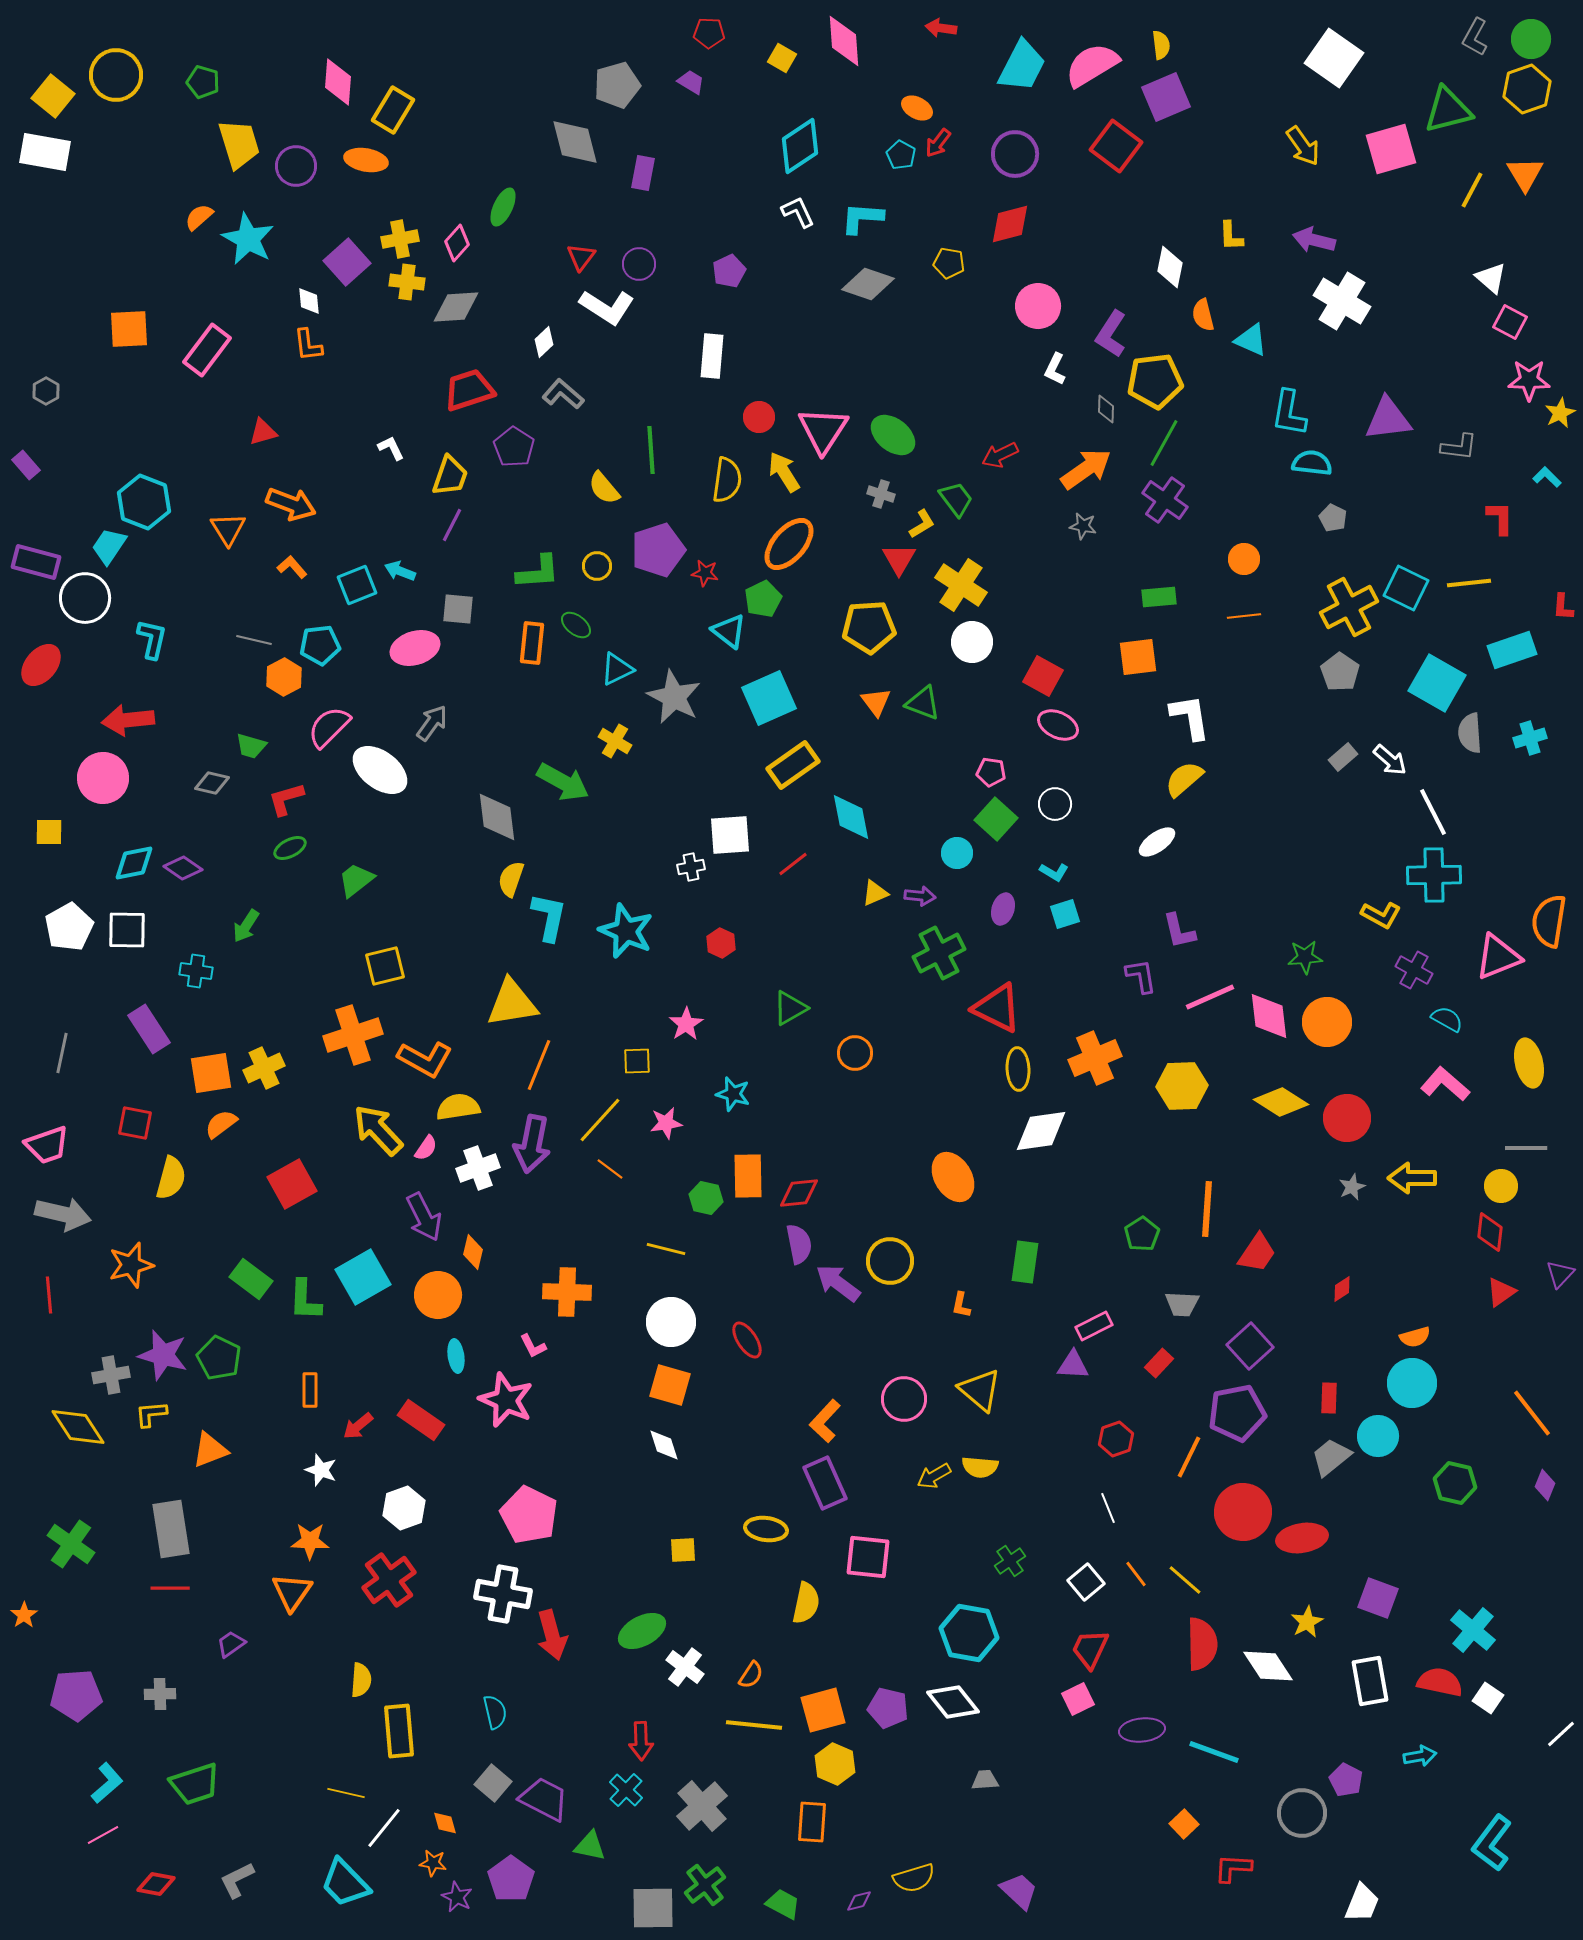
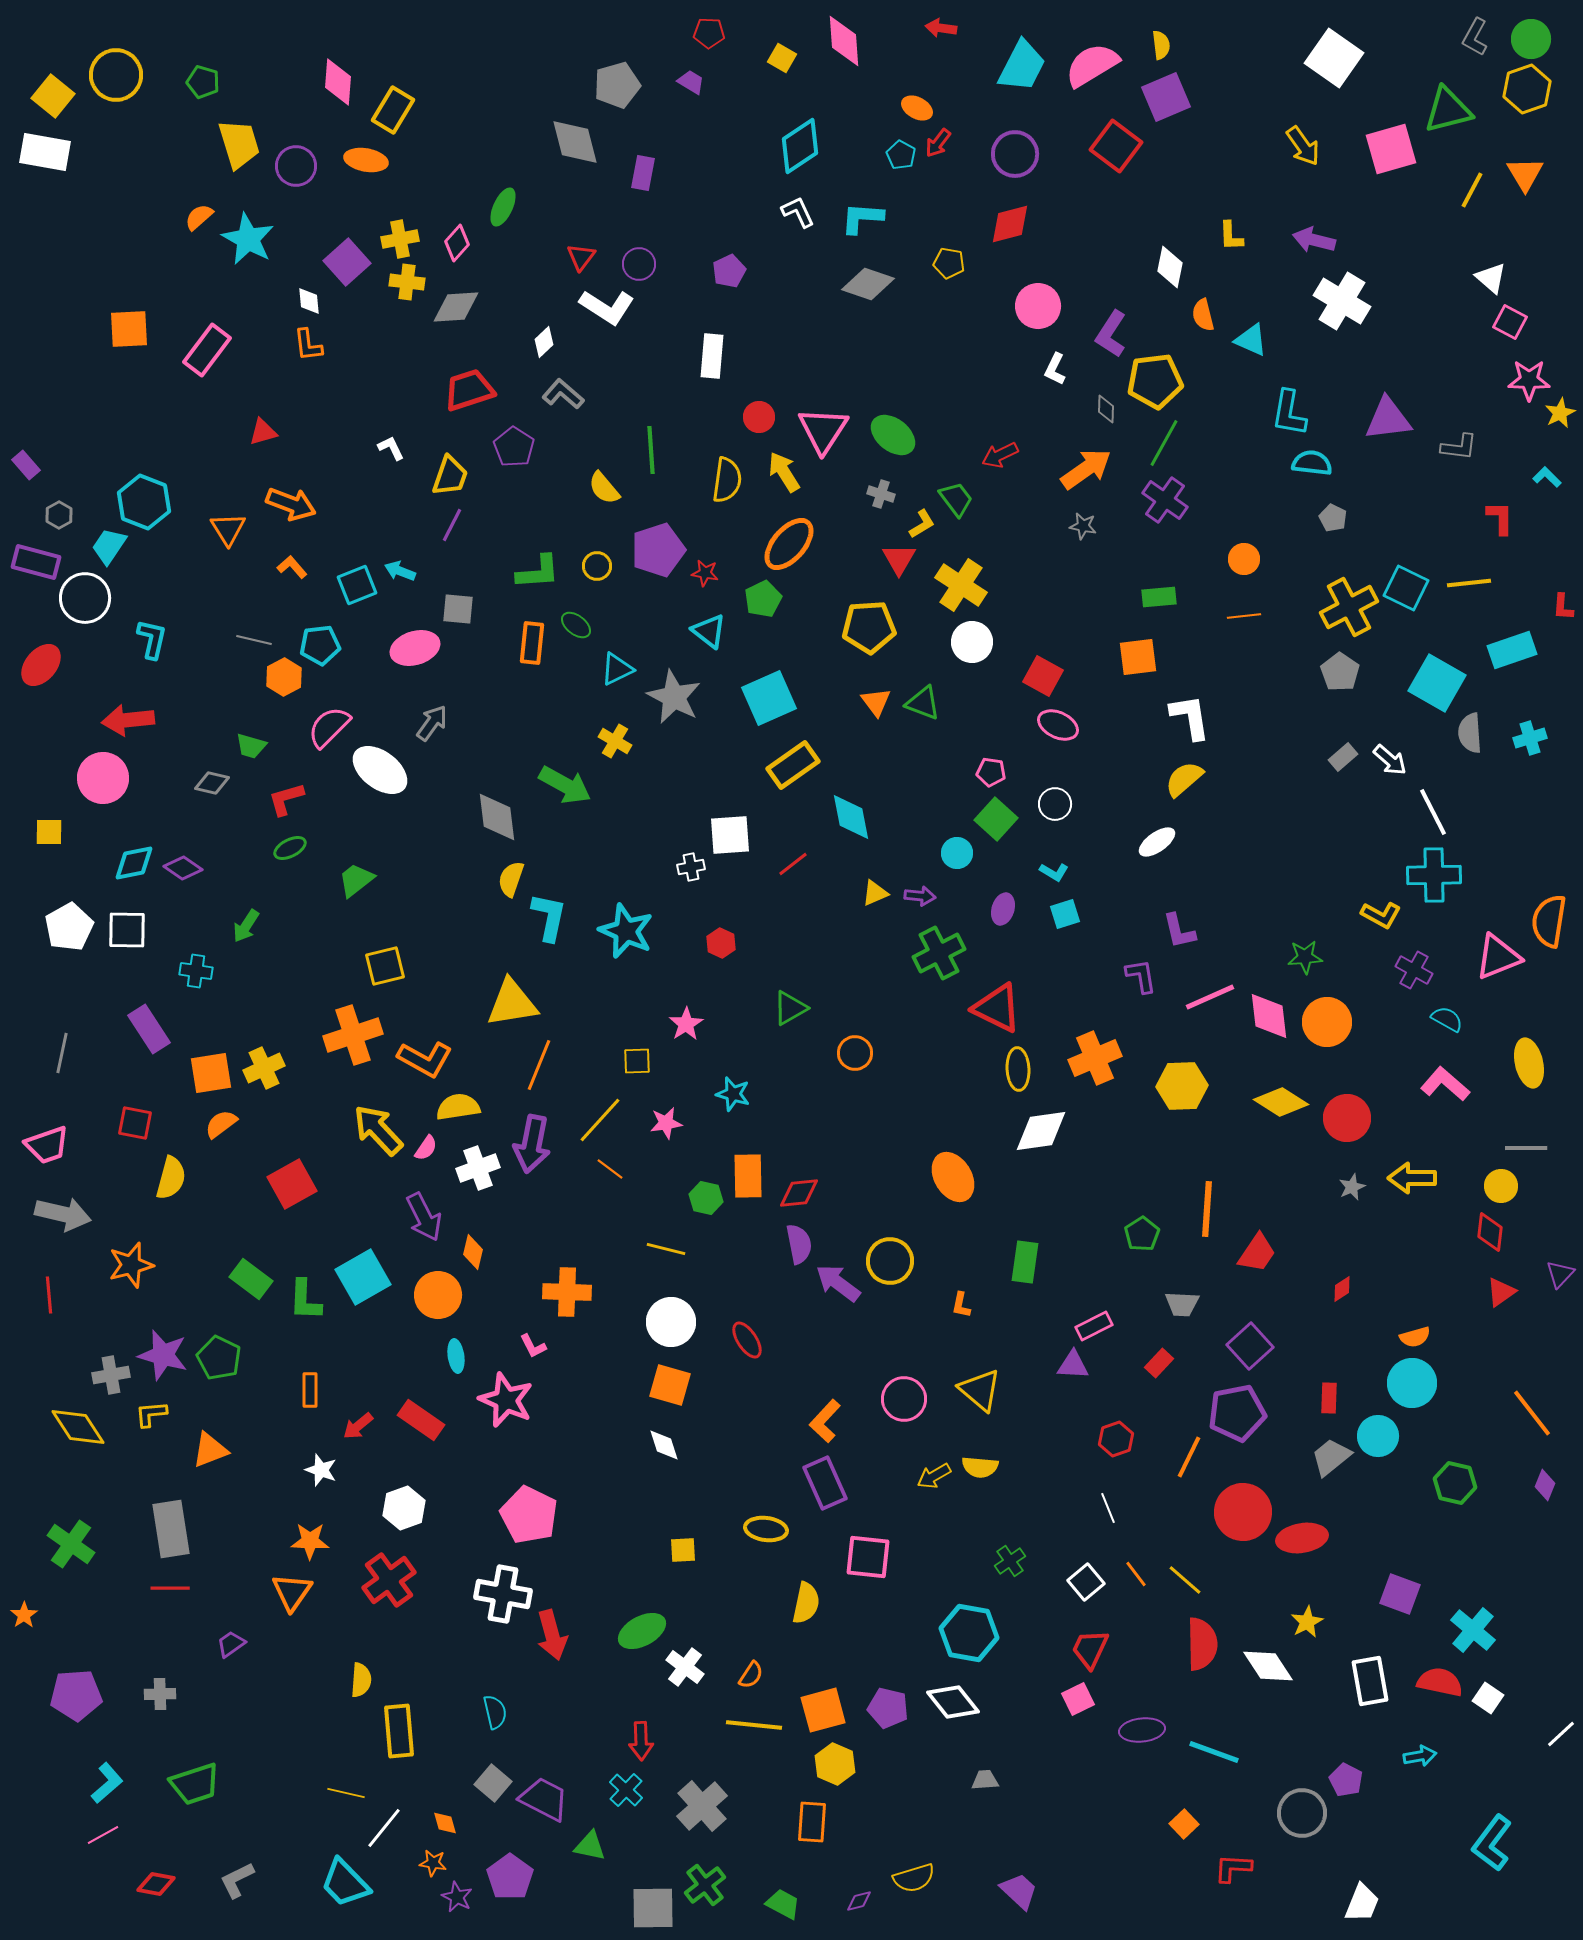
gray hexagon at (46, 391): moved 13 px right, 124 px down
cyan triangle at (729, 631): moved 20 px left
green arrow at (563, 782): moved 2 px right, 3 px down
purple square at (1378, 1598): moved 22 px right, 4 px up
purple pentagon at (511, 1879): moved 1 px left, 2 px up
